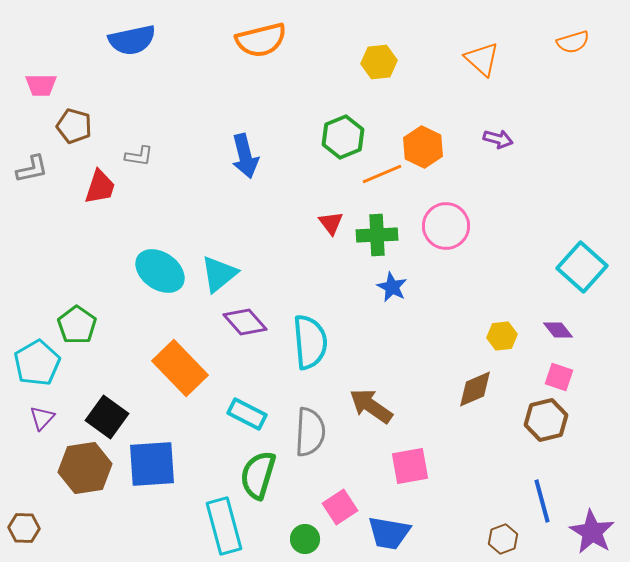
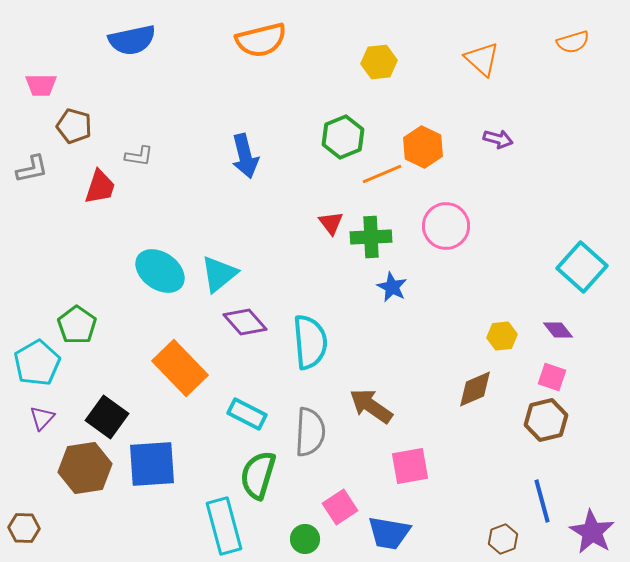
green cross at (377, 235): moved 6 px left, 2 px down
pink square at (559, 377): moved 7 px left
